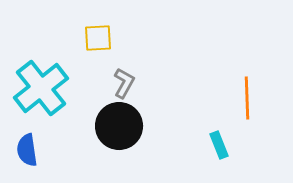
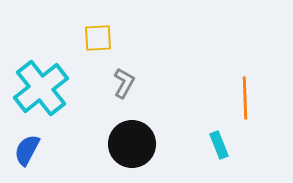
orange line: moved 2 px left
black circle: moved 13 px right, 18 px down
blue semicircle: rotated 36 degrees clockwise
